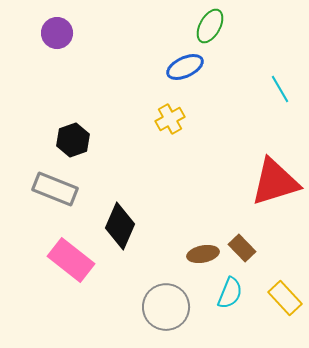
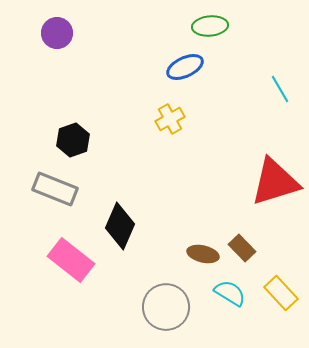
green ellipse: rotated 56 degrees clockwise
brown ellipse: rotated 24 degrees clockwise
cyan semicircle: rotated 80 degrees counterclockwise
yellow rectangle: moved 4 px left, 5 px up
